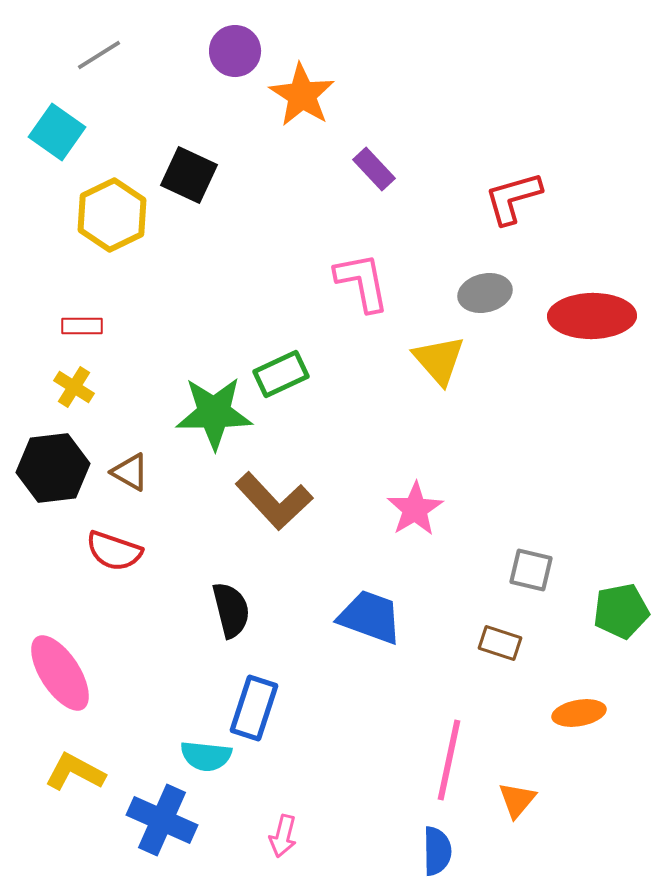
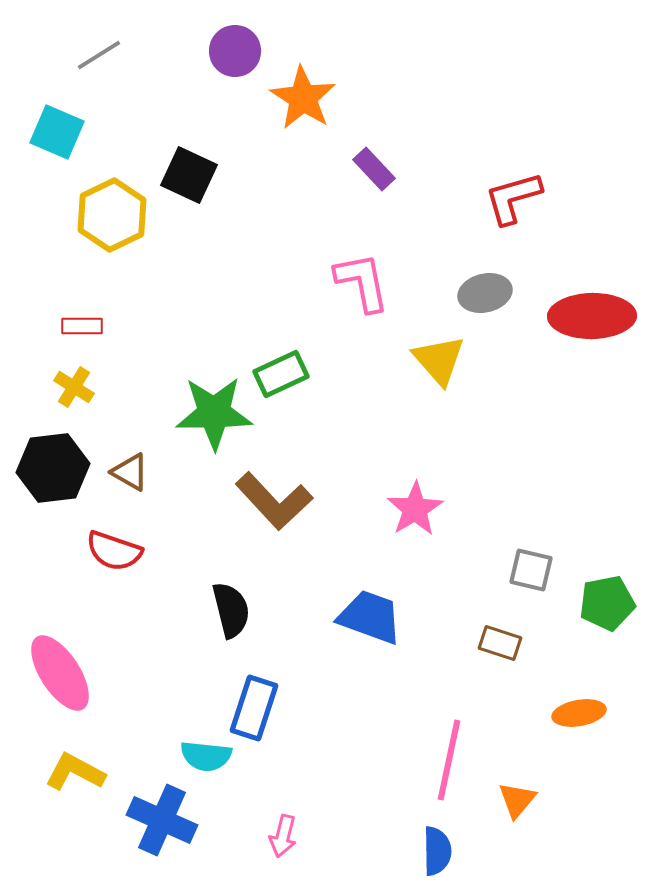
orange star: moved 1 px right, 3 px down
cyan square: rotated 12 degrees counterclockwise
green pentagon: moved 14 px left, 8 px up
